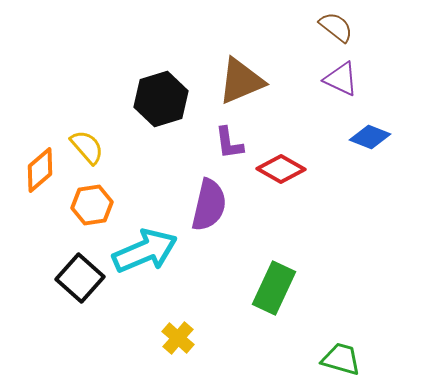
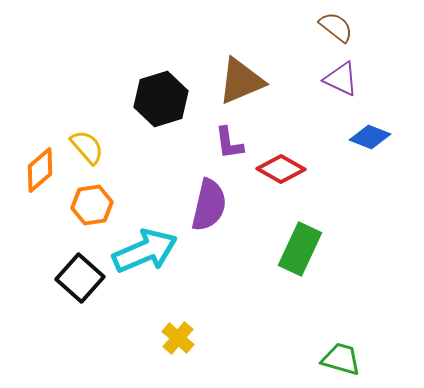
green rectangle: moved 26 px right, 39 px up
